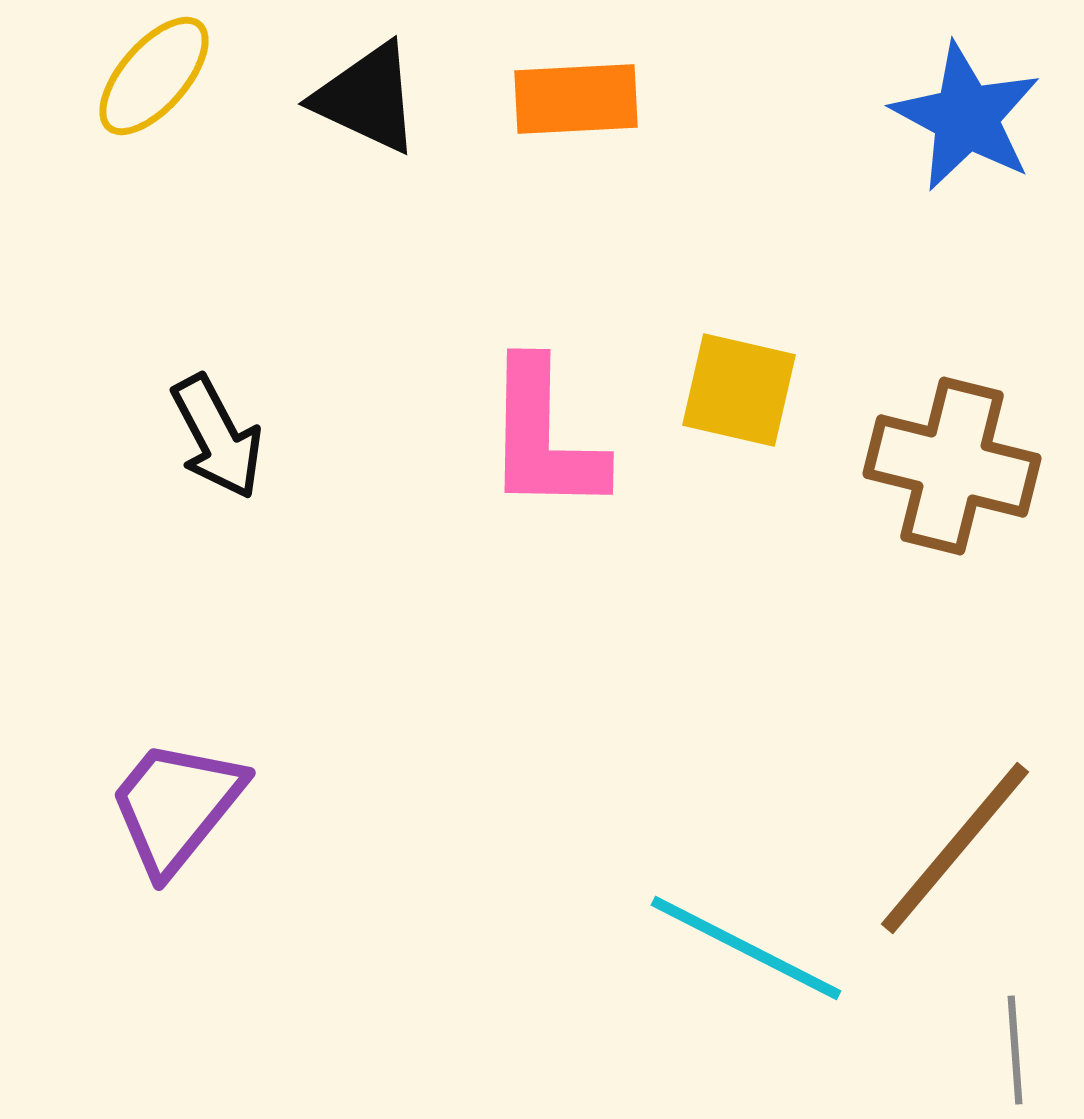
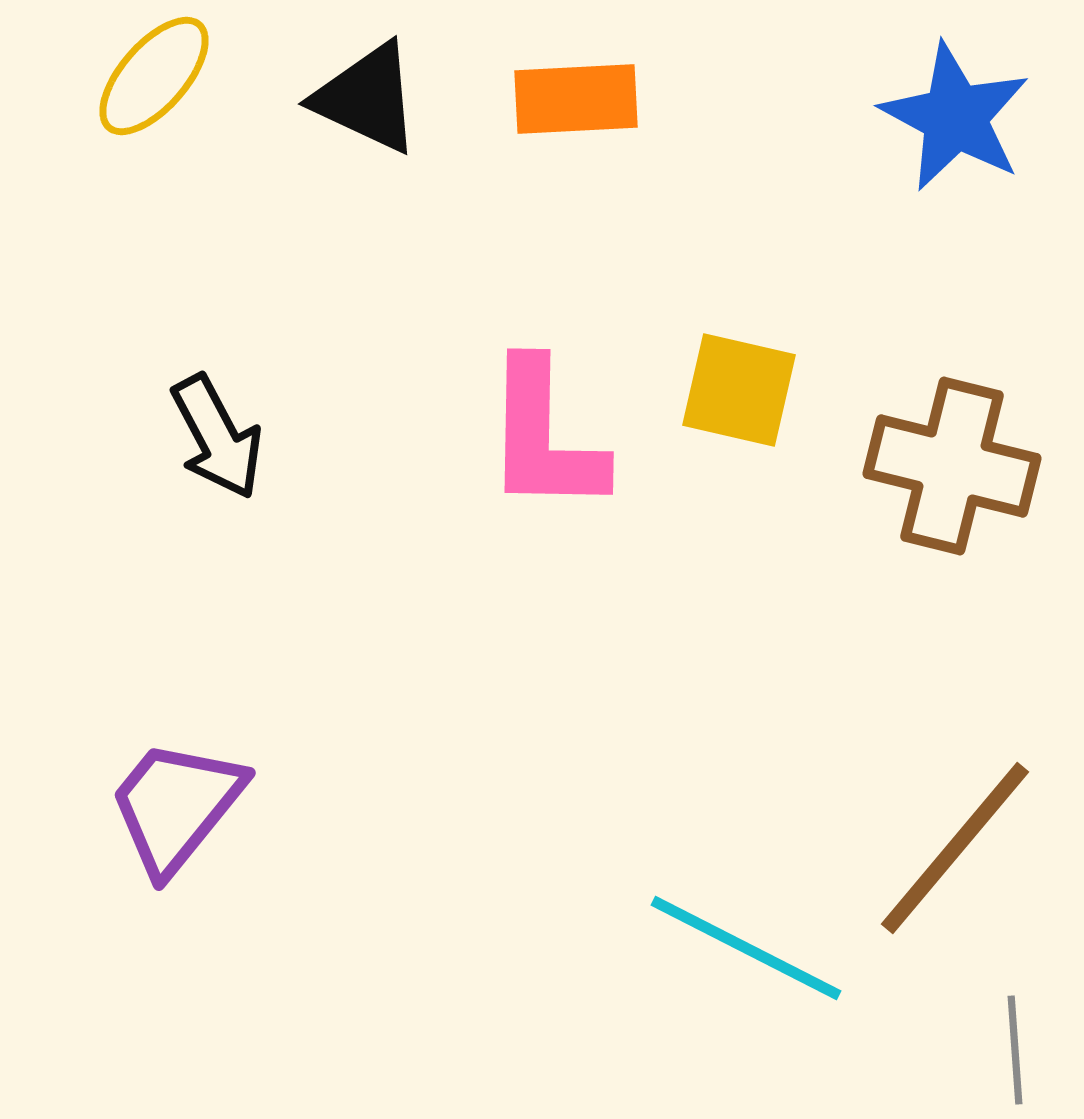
blue star: moved 11 px left
